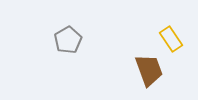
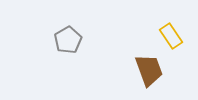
yellow rectangle: moved 3 px up
